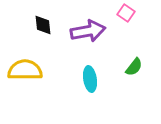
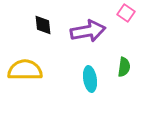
green semicircle: moved 10 px left; rotated 30 degrees counterclockwise
